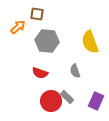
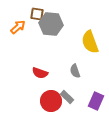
gray hexagon: moved 4 px right, 17 px up
